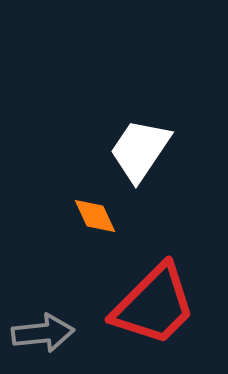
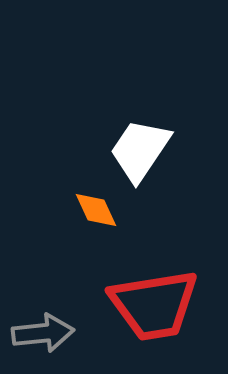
orange diamond: moved 1 px right, 6 px up
red trapezoid: rotated 36 degrees clockwise
